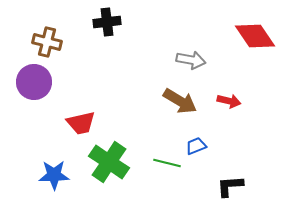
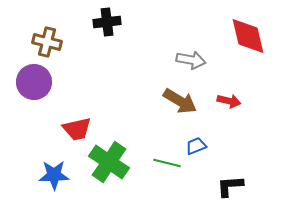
red diamond: moved 7 px left; rotated 21 degrees clockwise
red trapezoid: moved 4 px left, 6 px down
